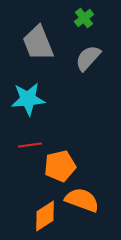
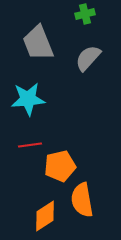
green cross: moved 1 px right, 4 px up; rotated 24 degrees clockwise
orange semicircle: rotated 120 degrees counterclockwise
